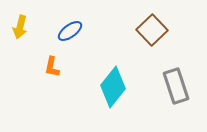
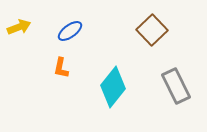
yellow arrow: moved 1 px left; rotated 125 degrees counterclockwise
orange L-shape: moved 9 px right, 1 px down
gray rectangle: rotated 8 degrees counterclockwise
